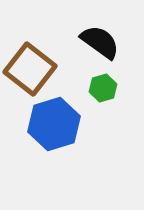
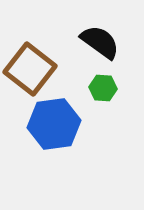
green hexagon: rotated 20 degrees clockwise
blue hexagon: rotated 9 degrees clockwise
